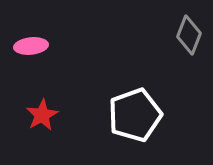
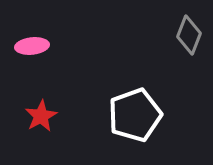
pink ellipse: moved 1 px right
red star: moved 1 px left, 1 px down
